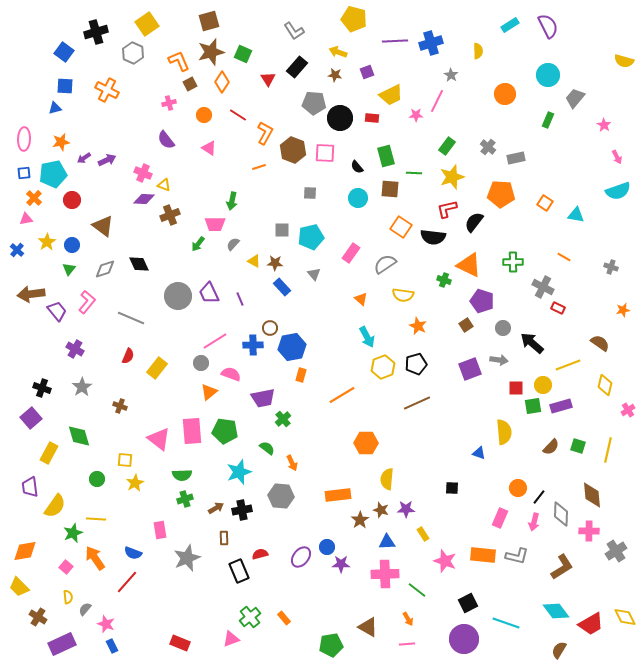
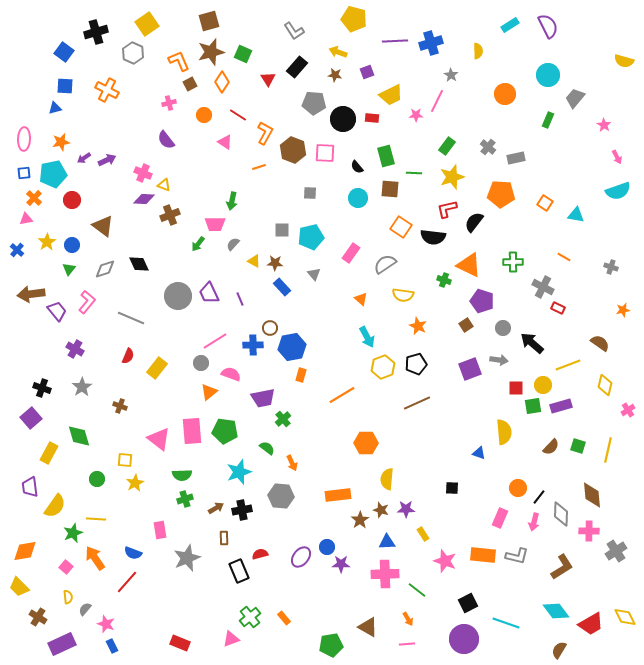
black circle at (340, 118): moved 3 px right, 1 px down
pink triangle at (209, 148): moved 16 px right, 6 px up
